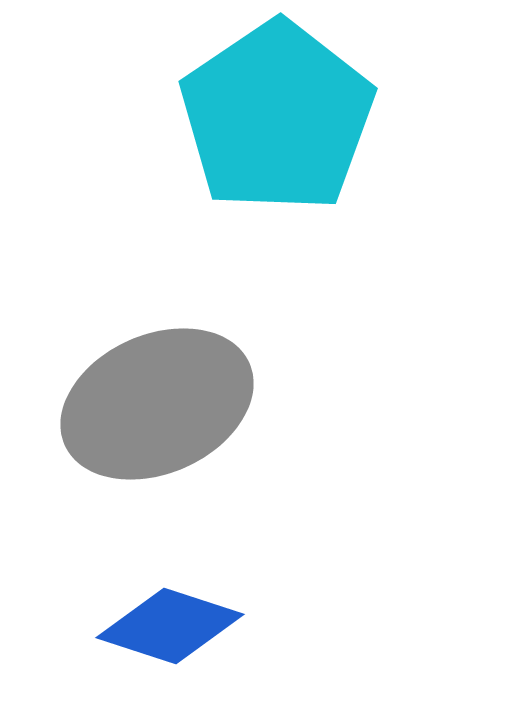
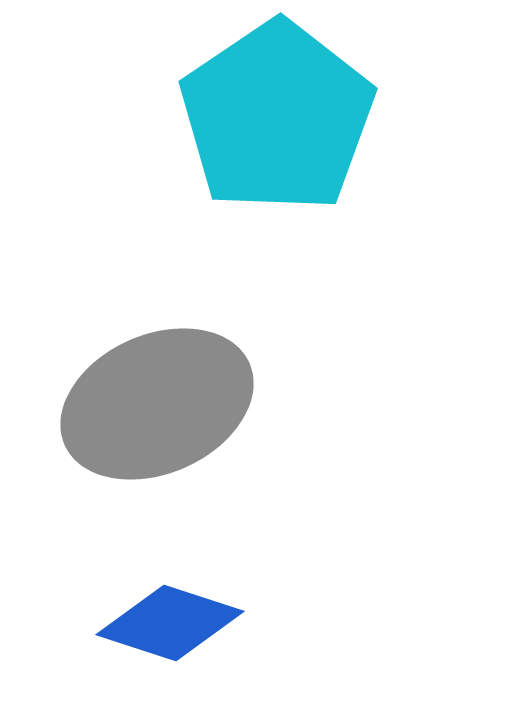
blue diamond: moved 3 px up
